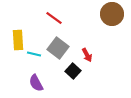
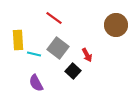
brown circle: moved 4 px right, 11 px down
